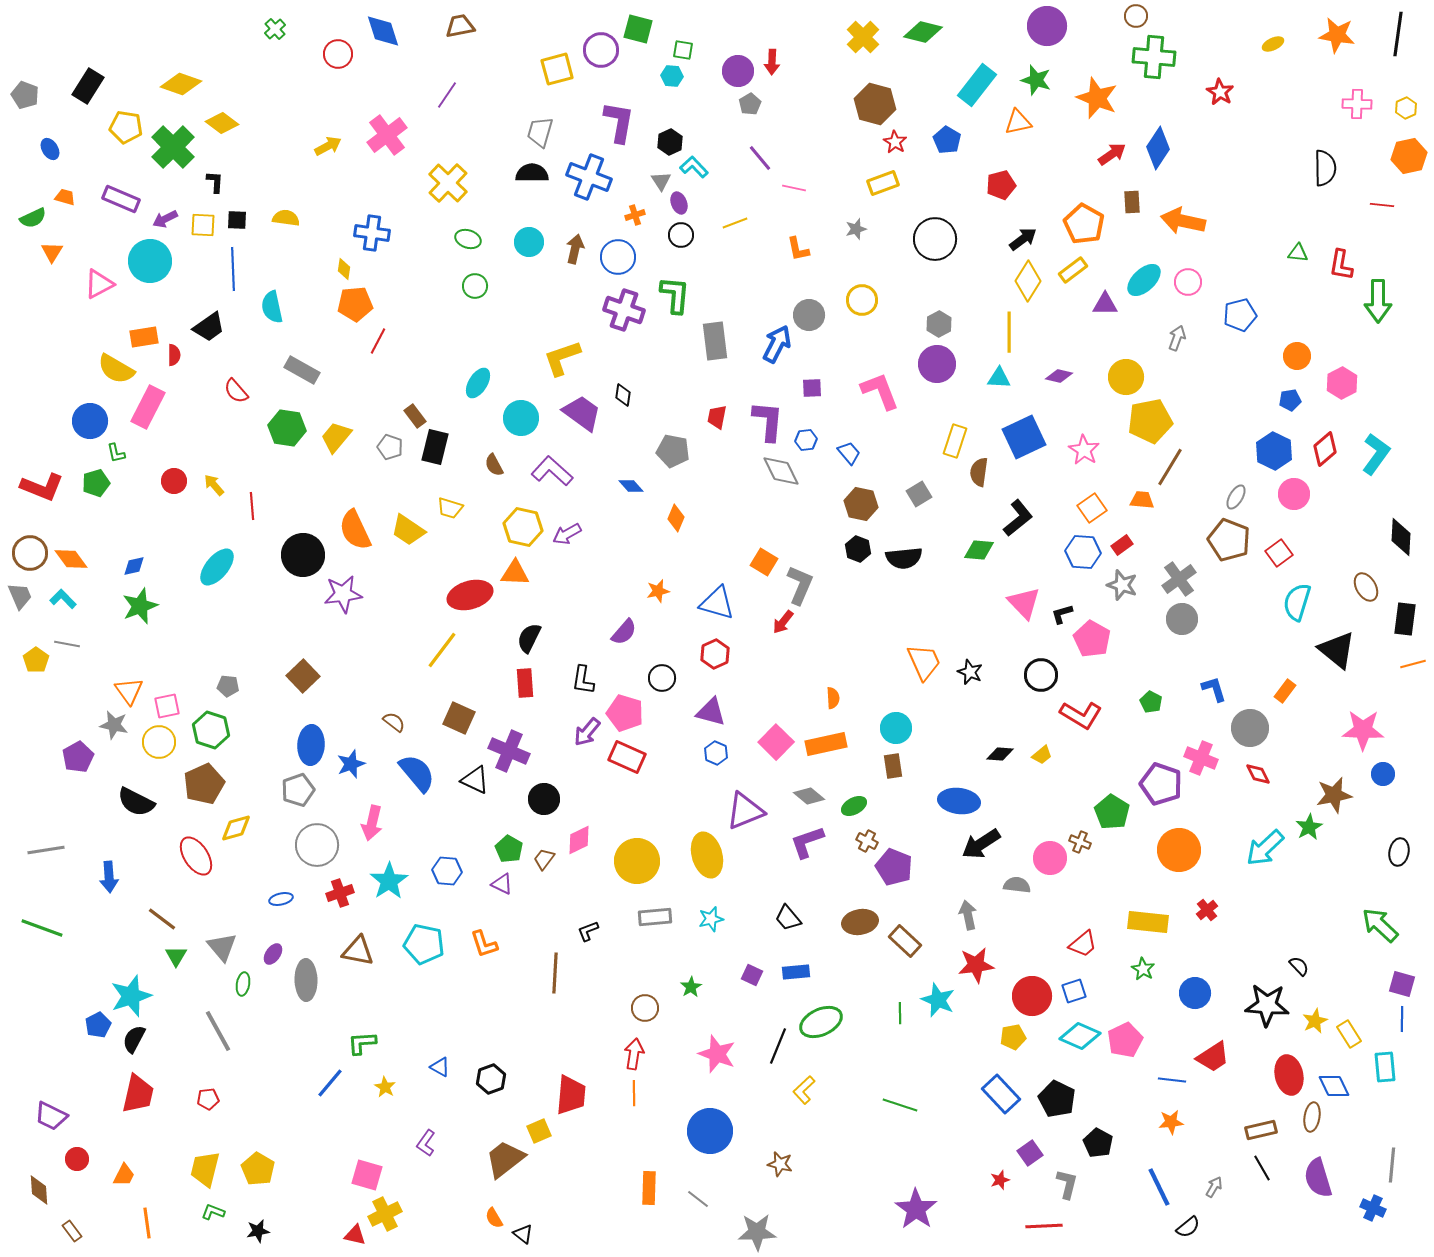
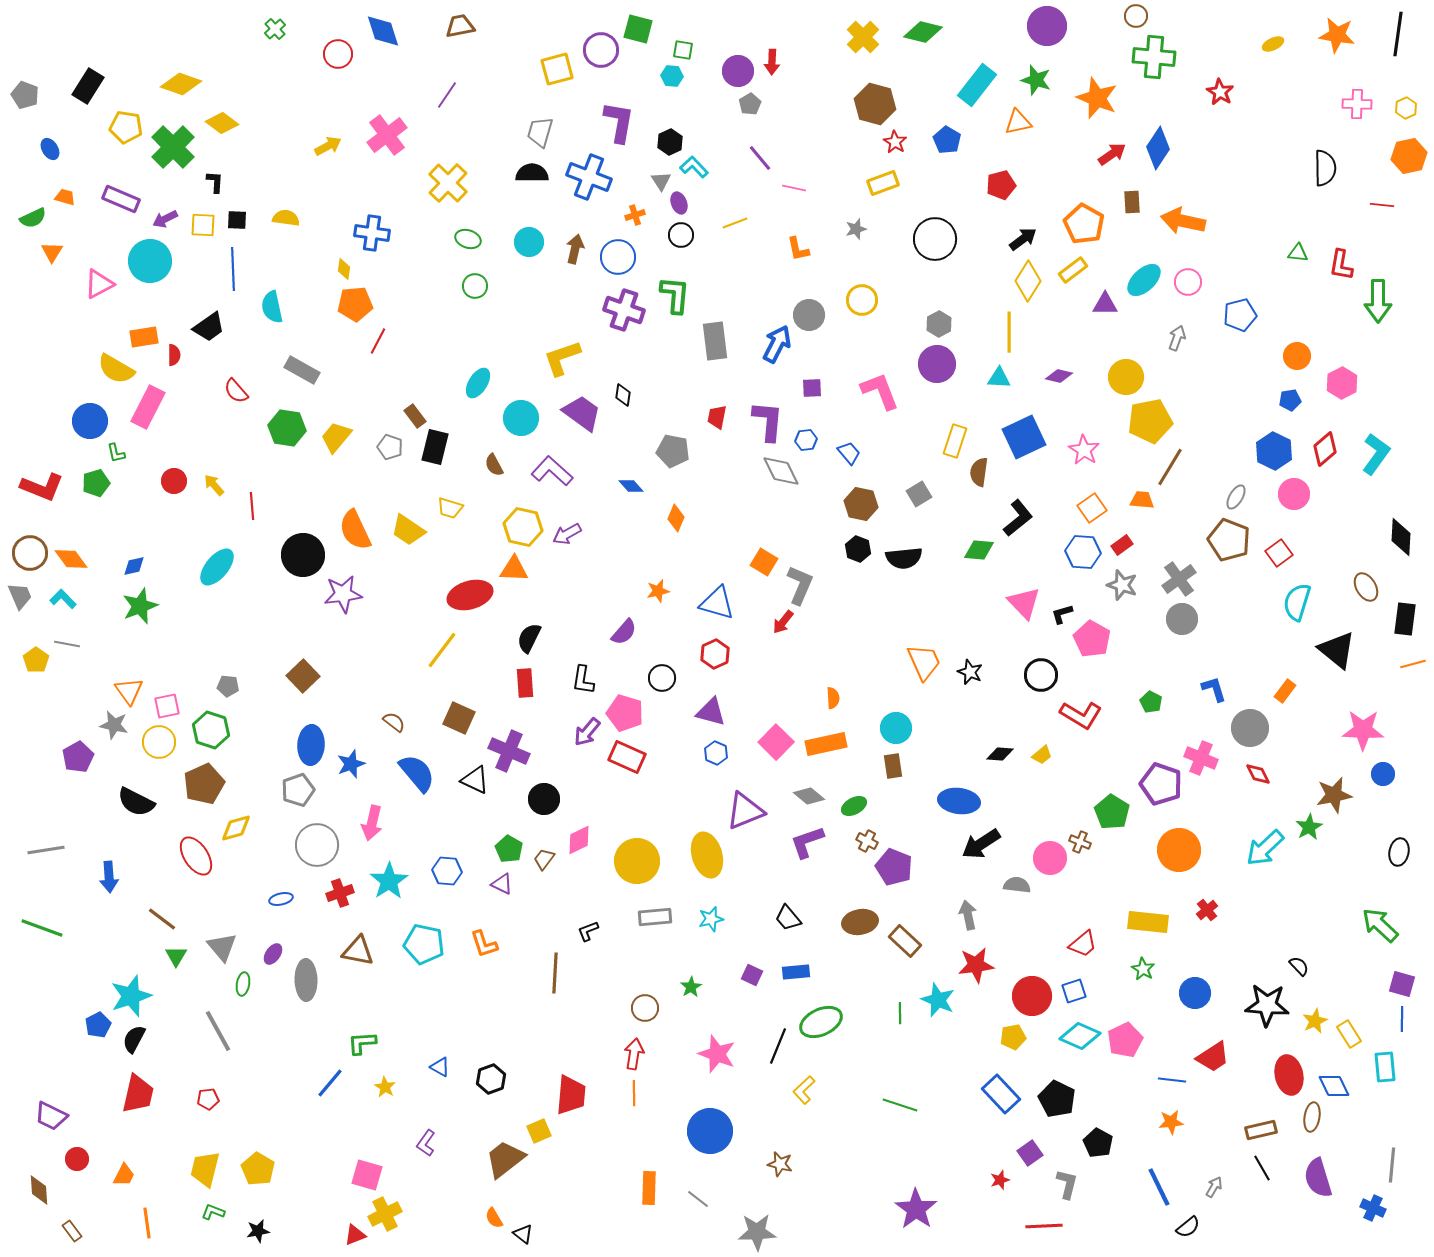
orange triangle at (515, 573): moved 1 px left, 4 px up
red triangle at (355, 1235): rotated 35 degrees counterclockwise
